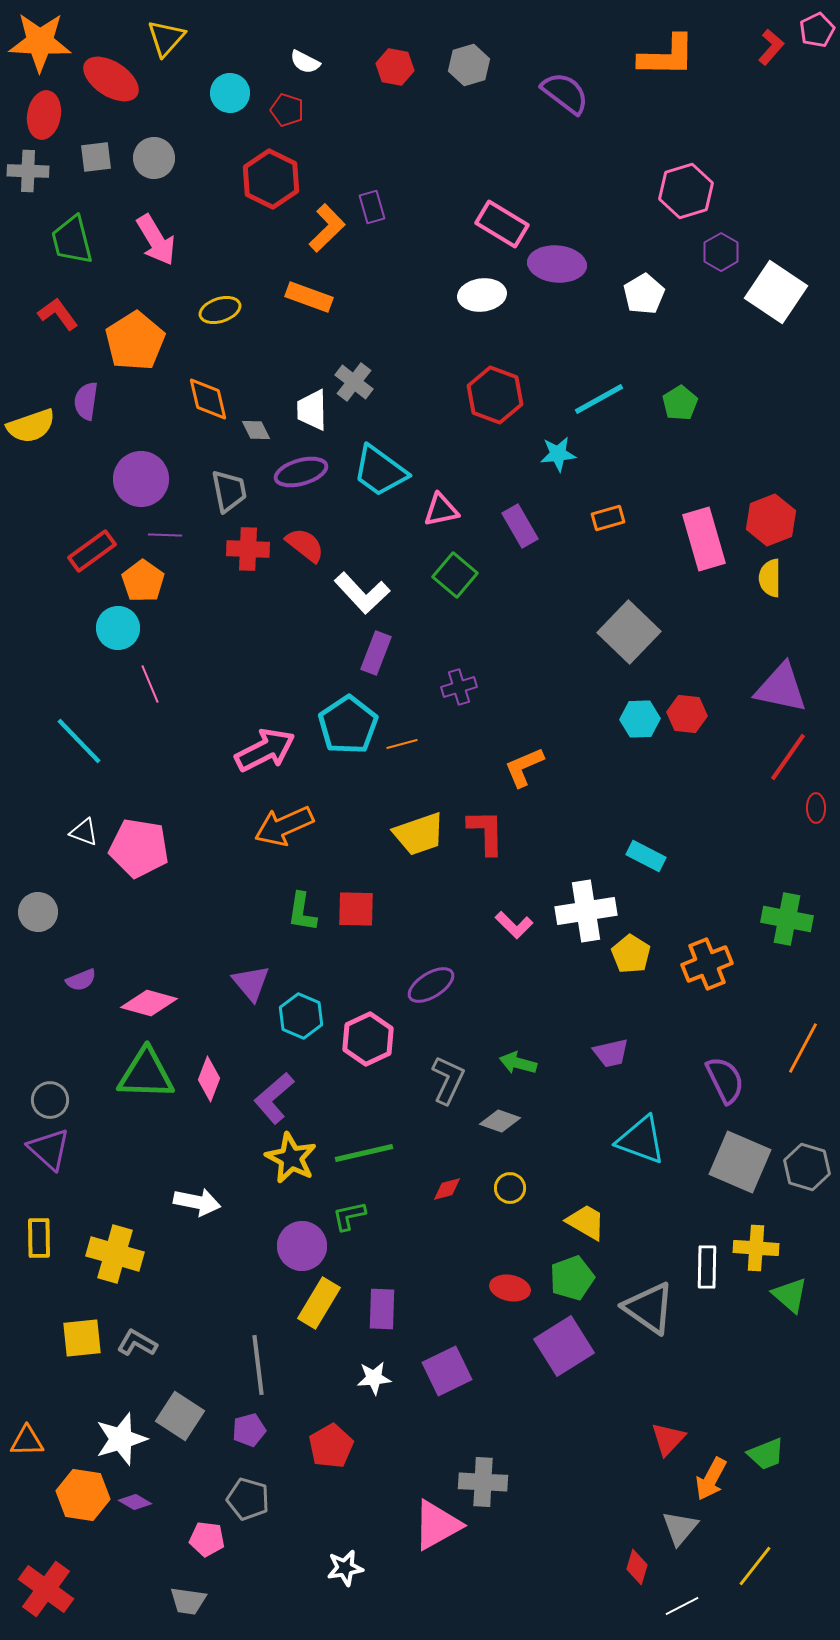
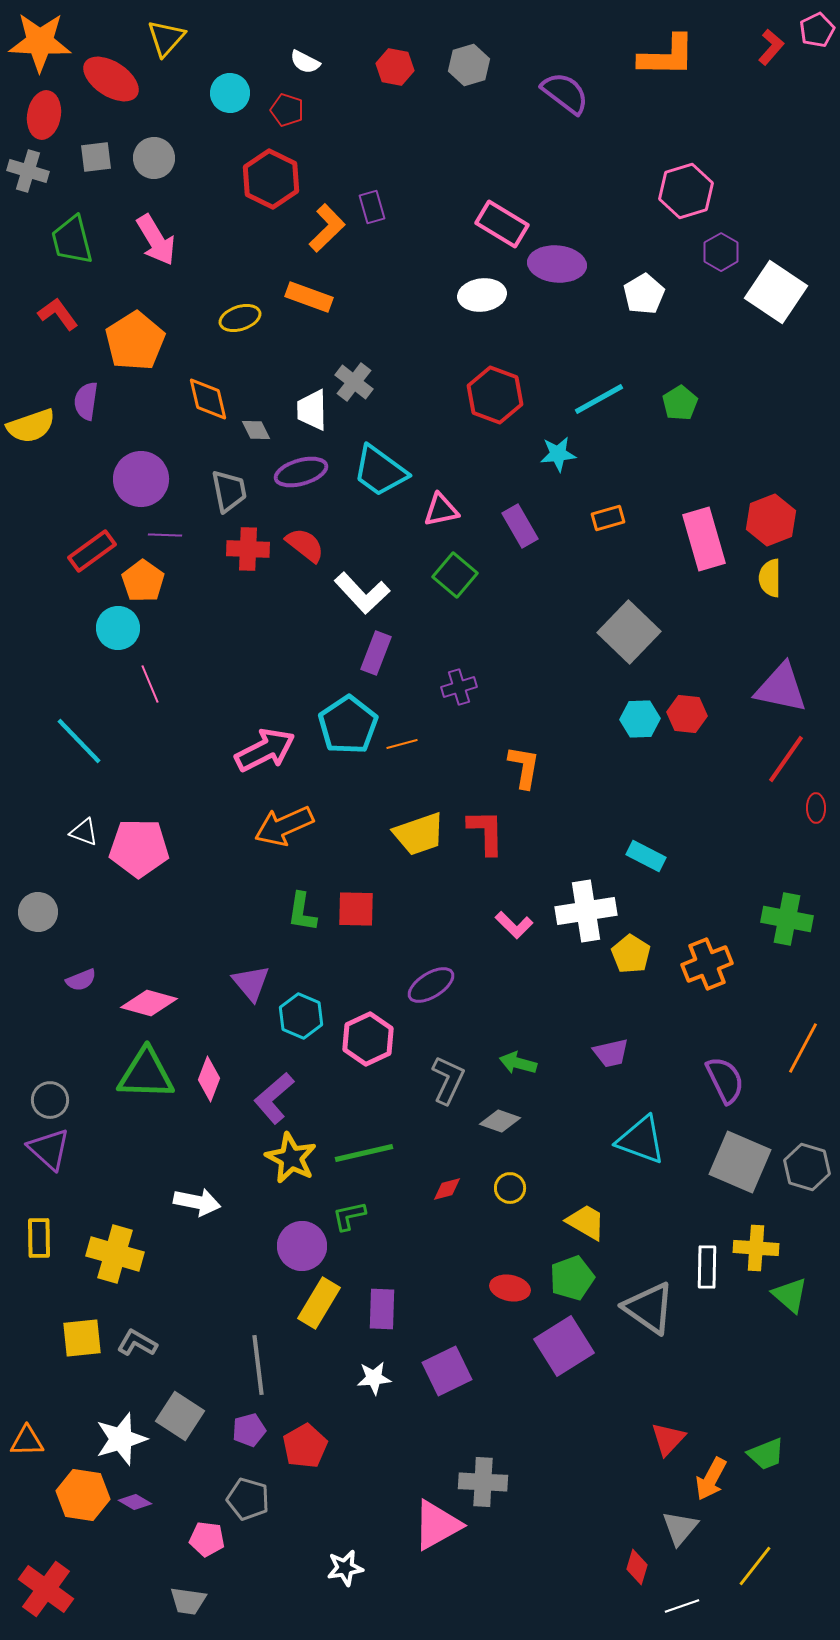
gray cross at (28, 171): rotated 15 degrees clockwise
yellow ellipse at (220, 310): moved 20 px right, 8 px down
red line at (788, 757): moved 2 px left, 2 px down
orange L-shape at (524, 767): rotated 123 degrees clockwise
pink pentagon at (139, 848): rotated 8 degrees counterclockwise
red pentagon at (331, 1446): moved 26 px left
white line at (682, 1606): rotated 8 degrees clockwise
